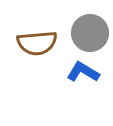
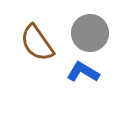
brown semicircle: rotated 60 degrees clockwise
